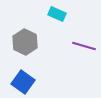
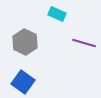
purple line: moved 3 px up
